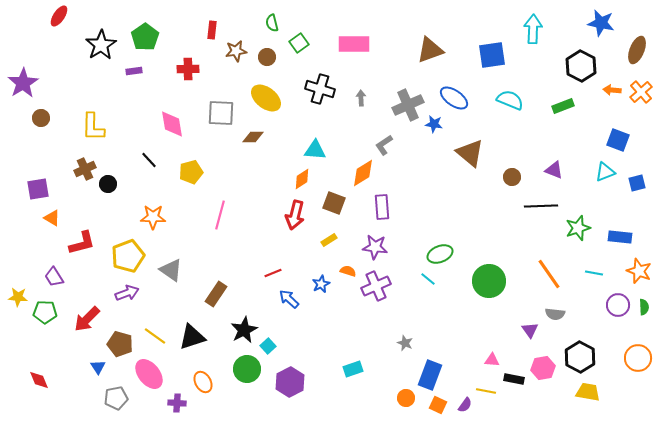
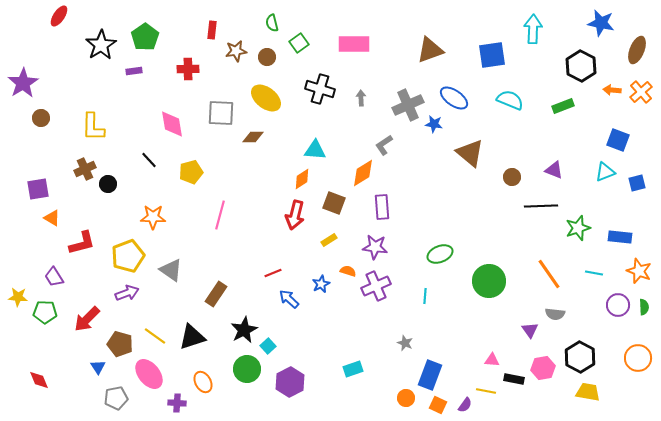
cyan line at (428, 279): moved 3 px left, 17 px down; rotated 56 degrees clockwise
